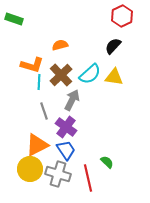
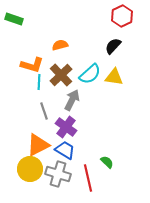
orange triangle: moved 1 px right
blue trapezoid: moved 1 px left; rotated 25 degrees counterclockwise
